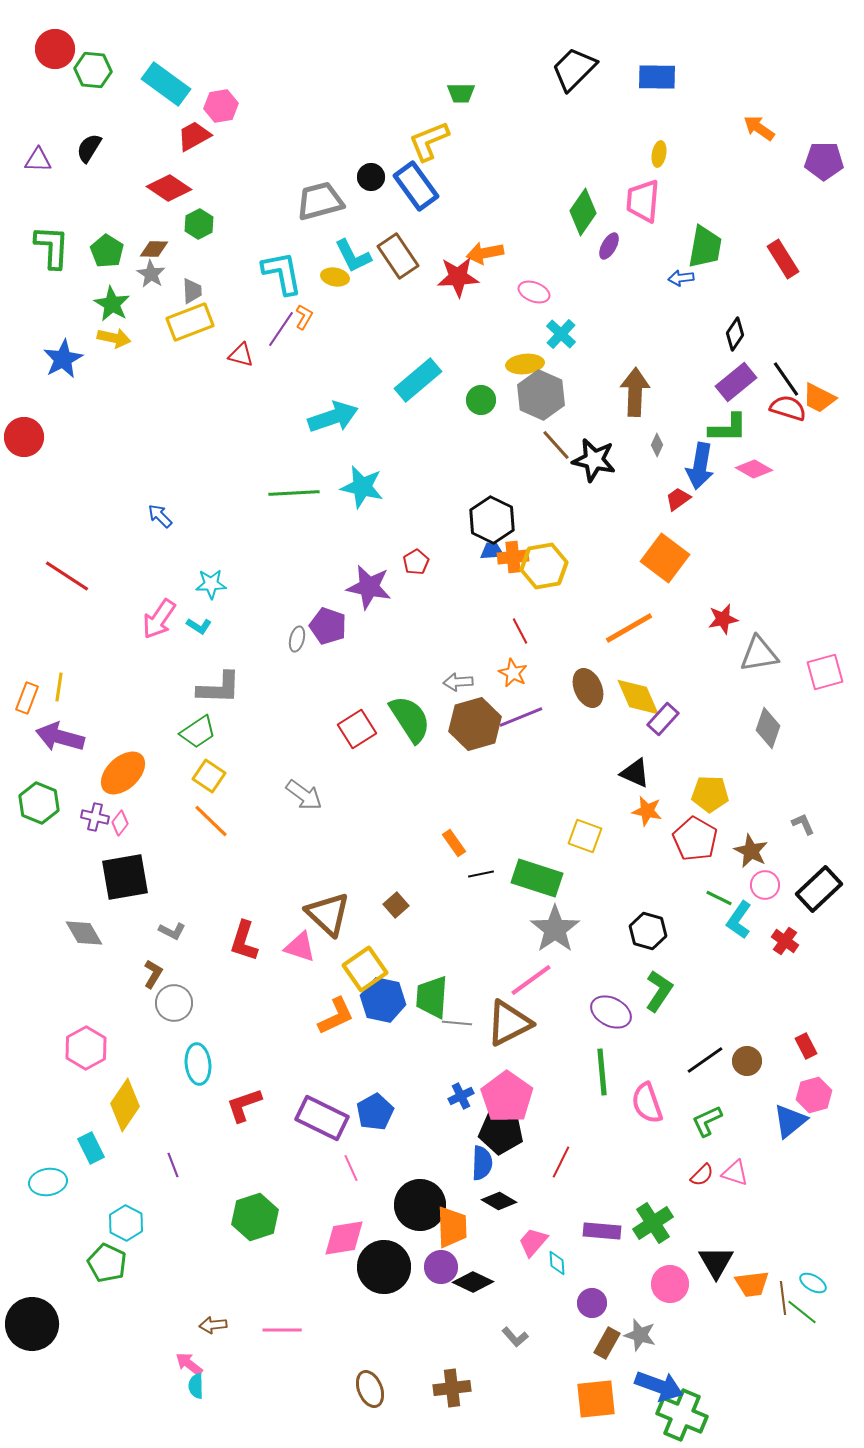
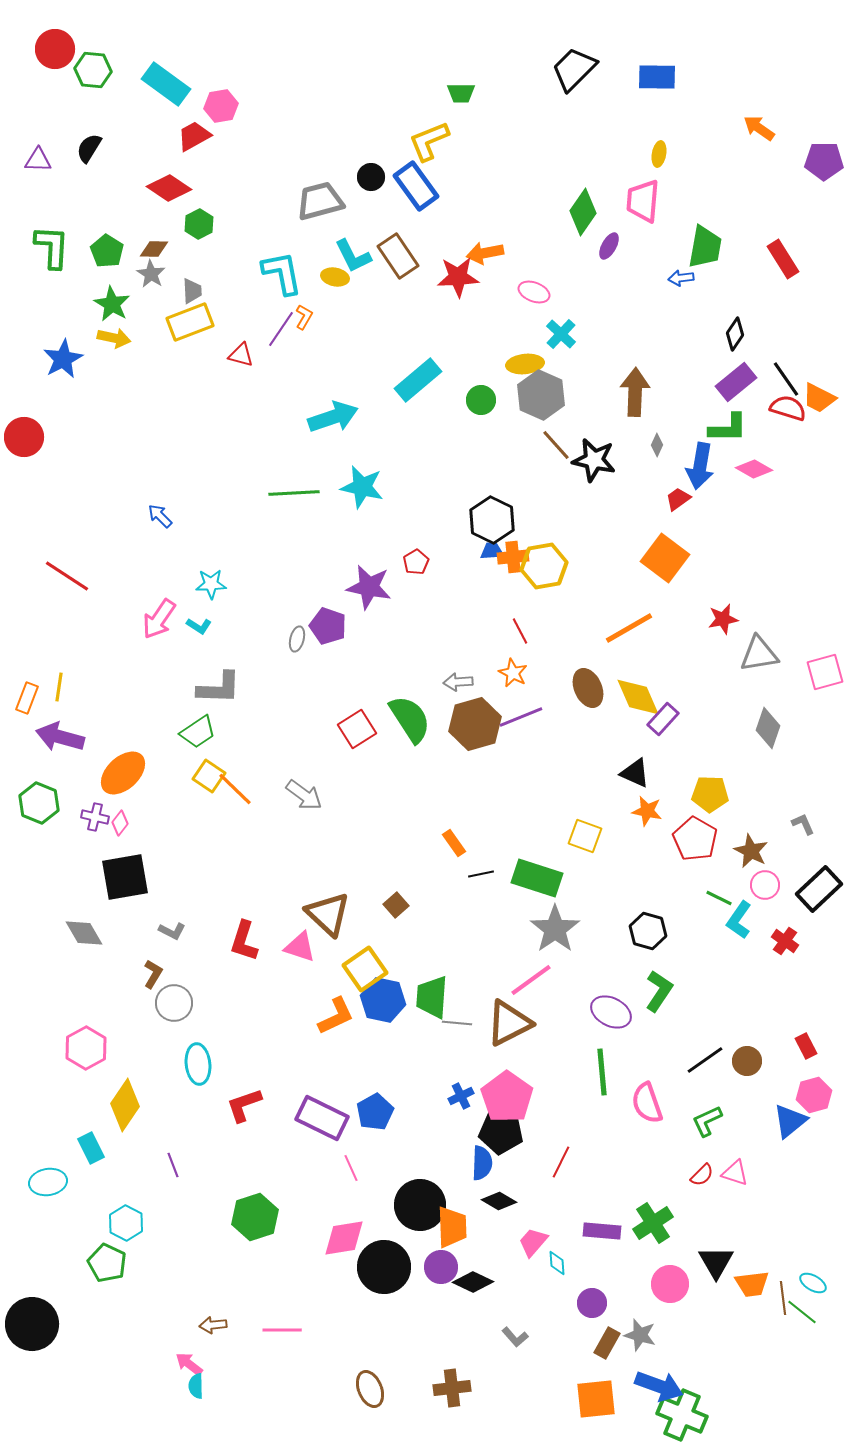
orange line at (211, 821): moved 24 px right, 32 px up
